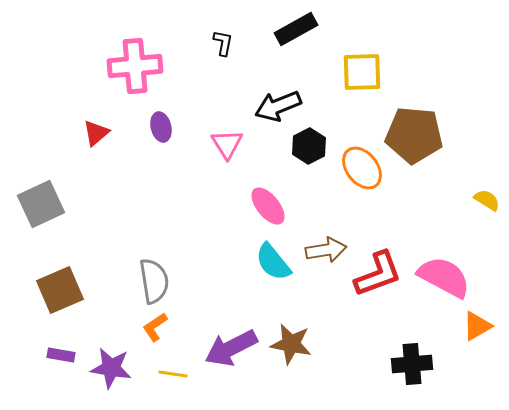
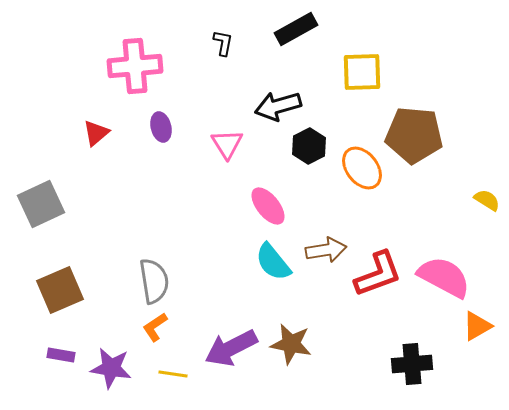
black arrow: rotated 6 degrees clockwise
